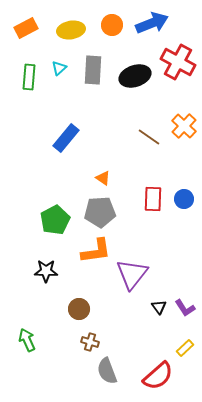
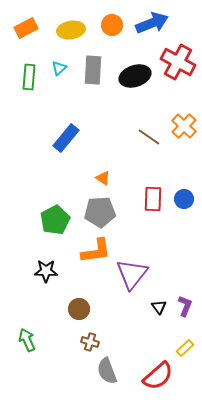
purple L-shape: moved 2 px up; rotated 125 degrees counterclockwise
